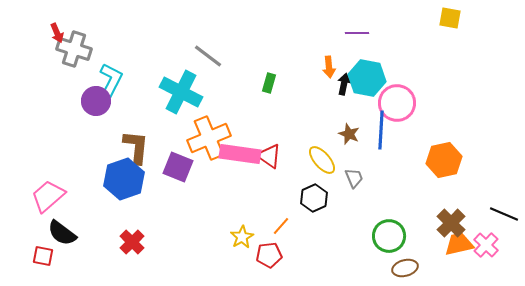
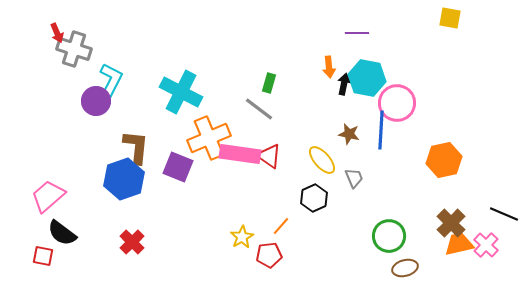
gray line: moved 51 px right, 53 px down
brown star: rotated 10 degrees counterclockwise
